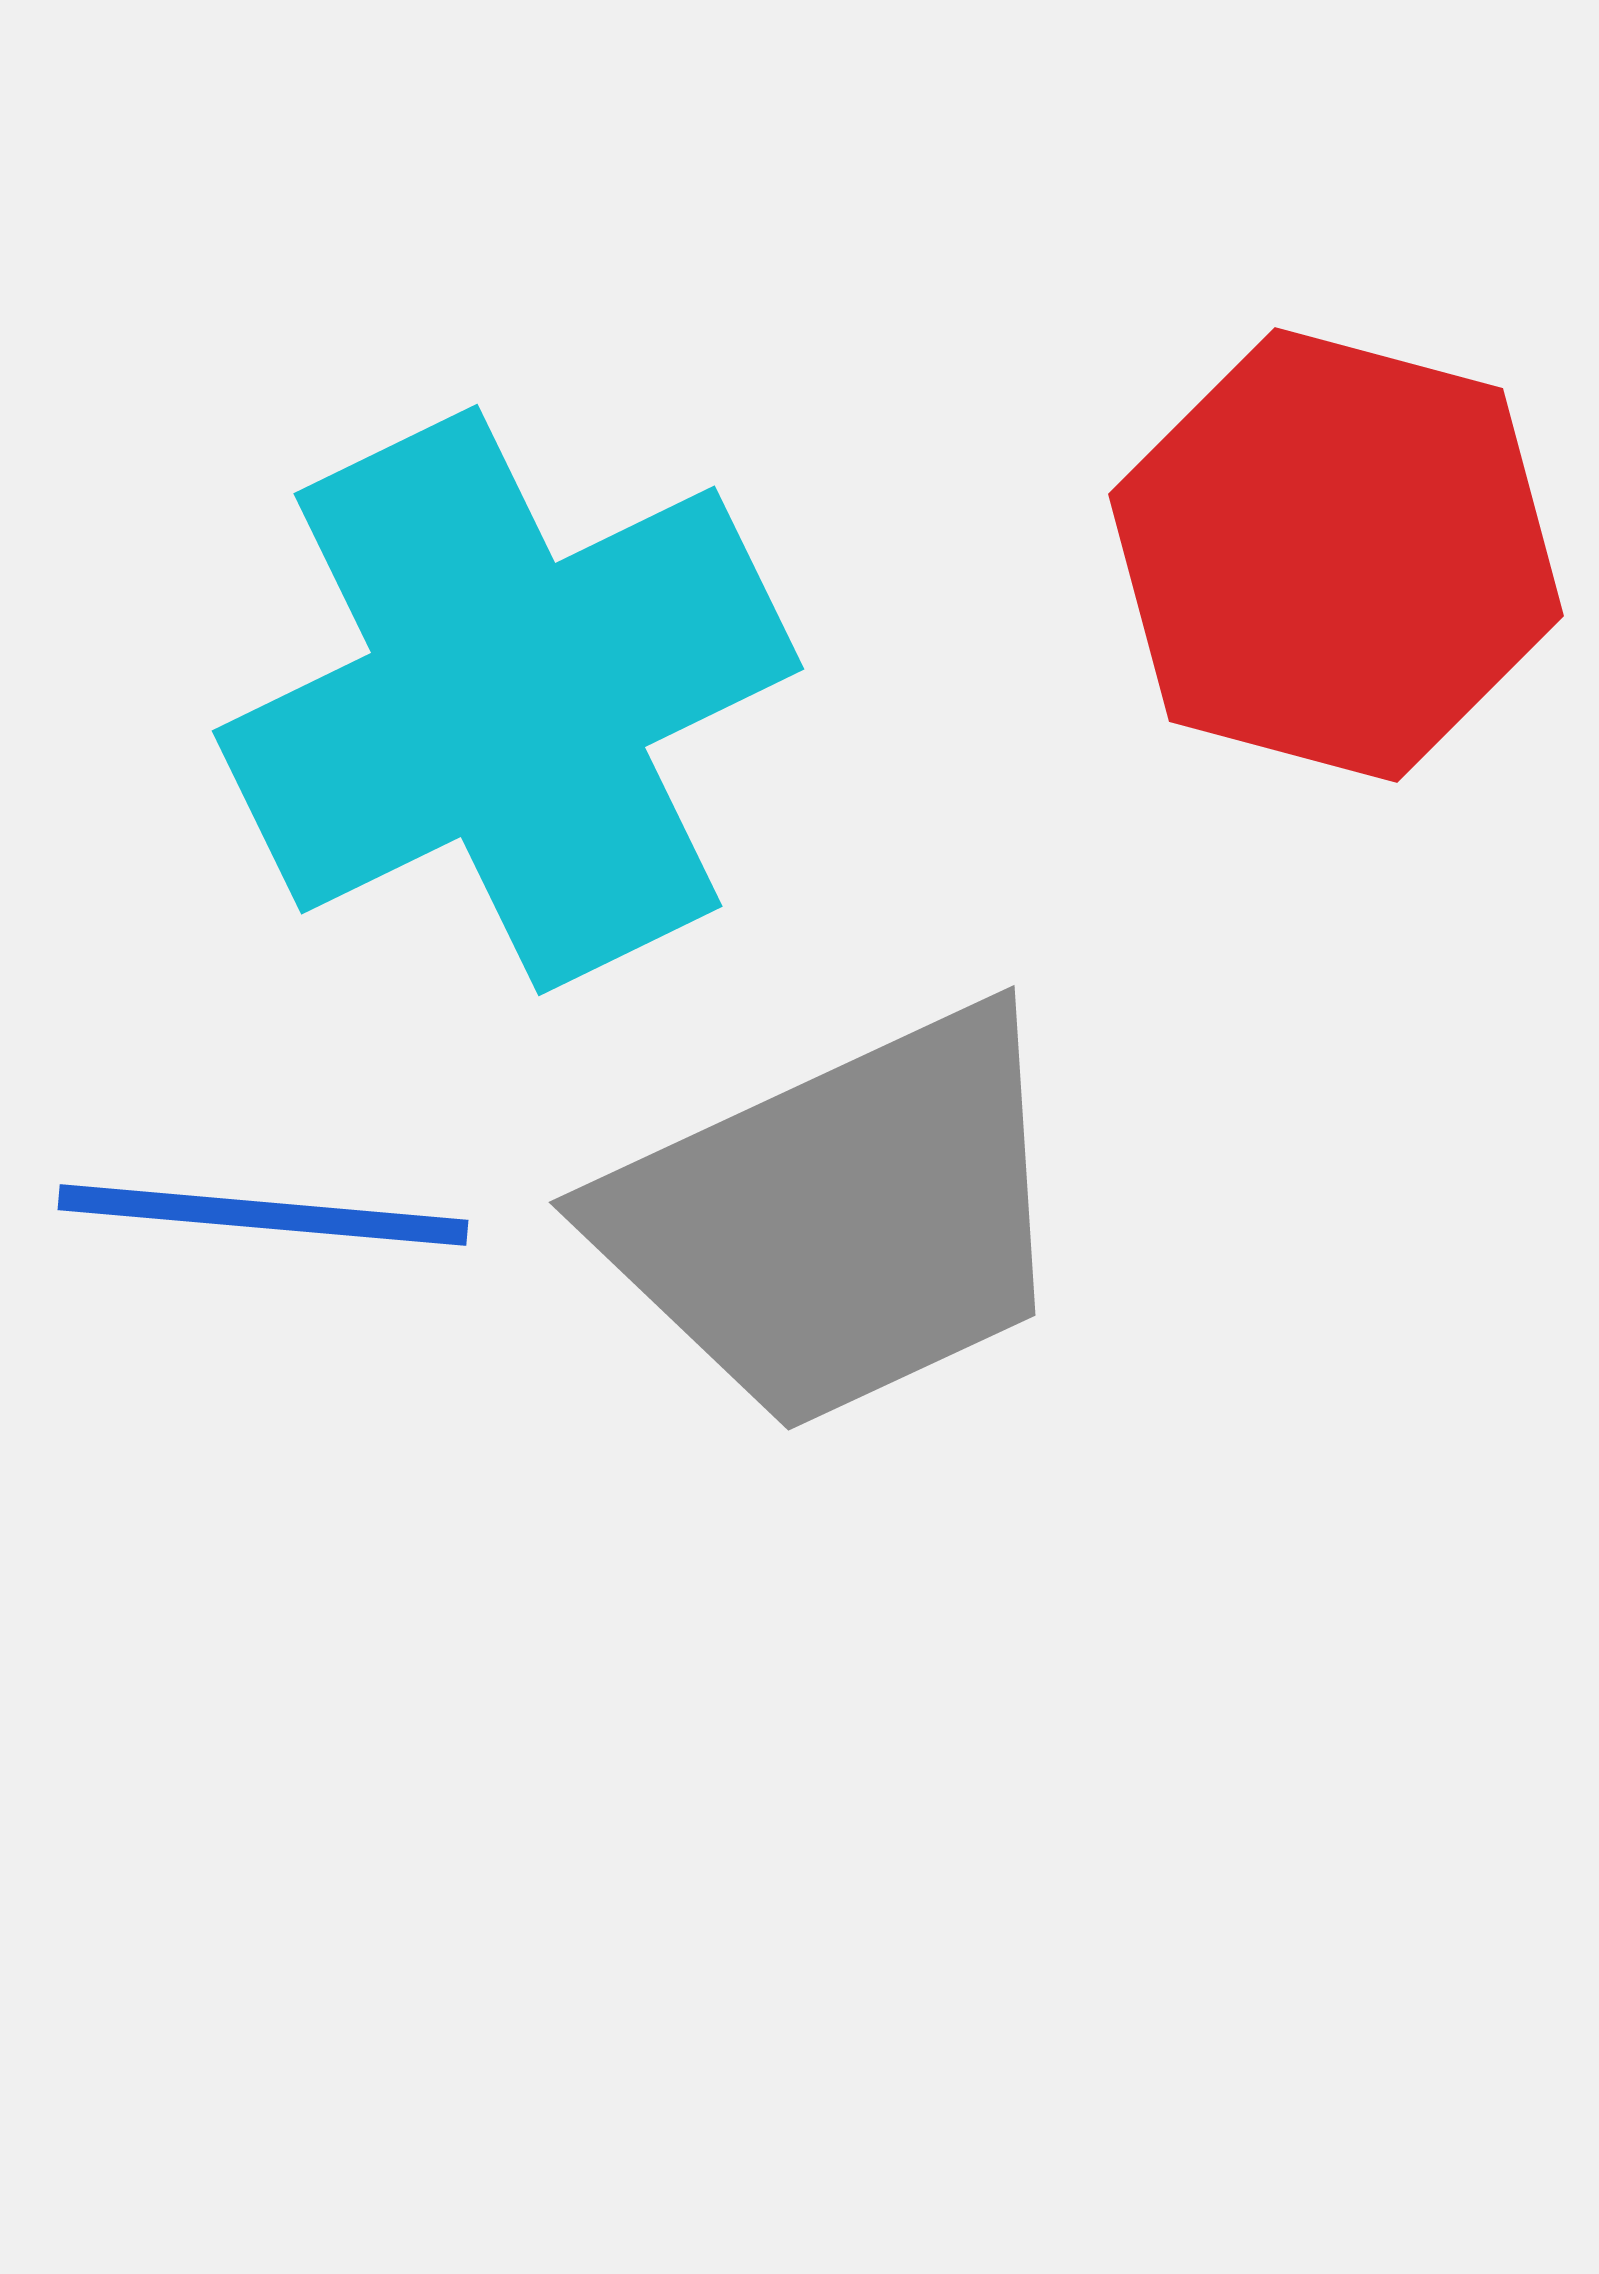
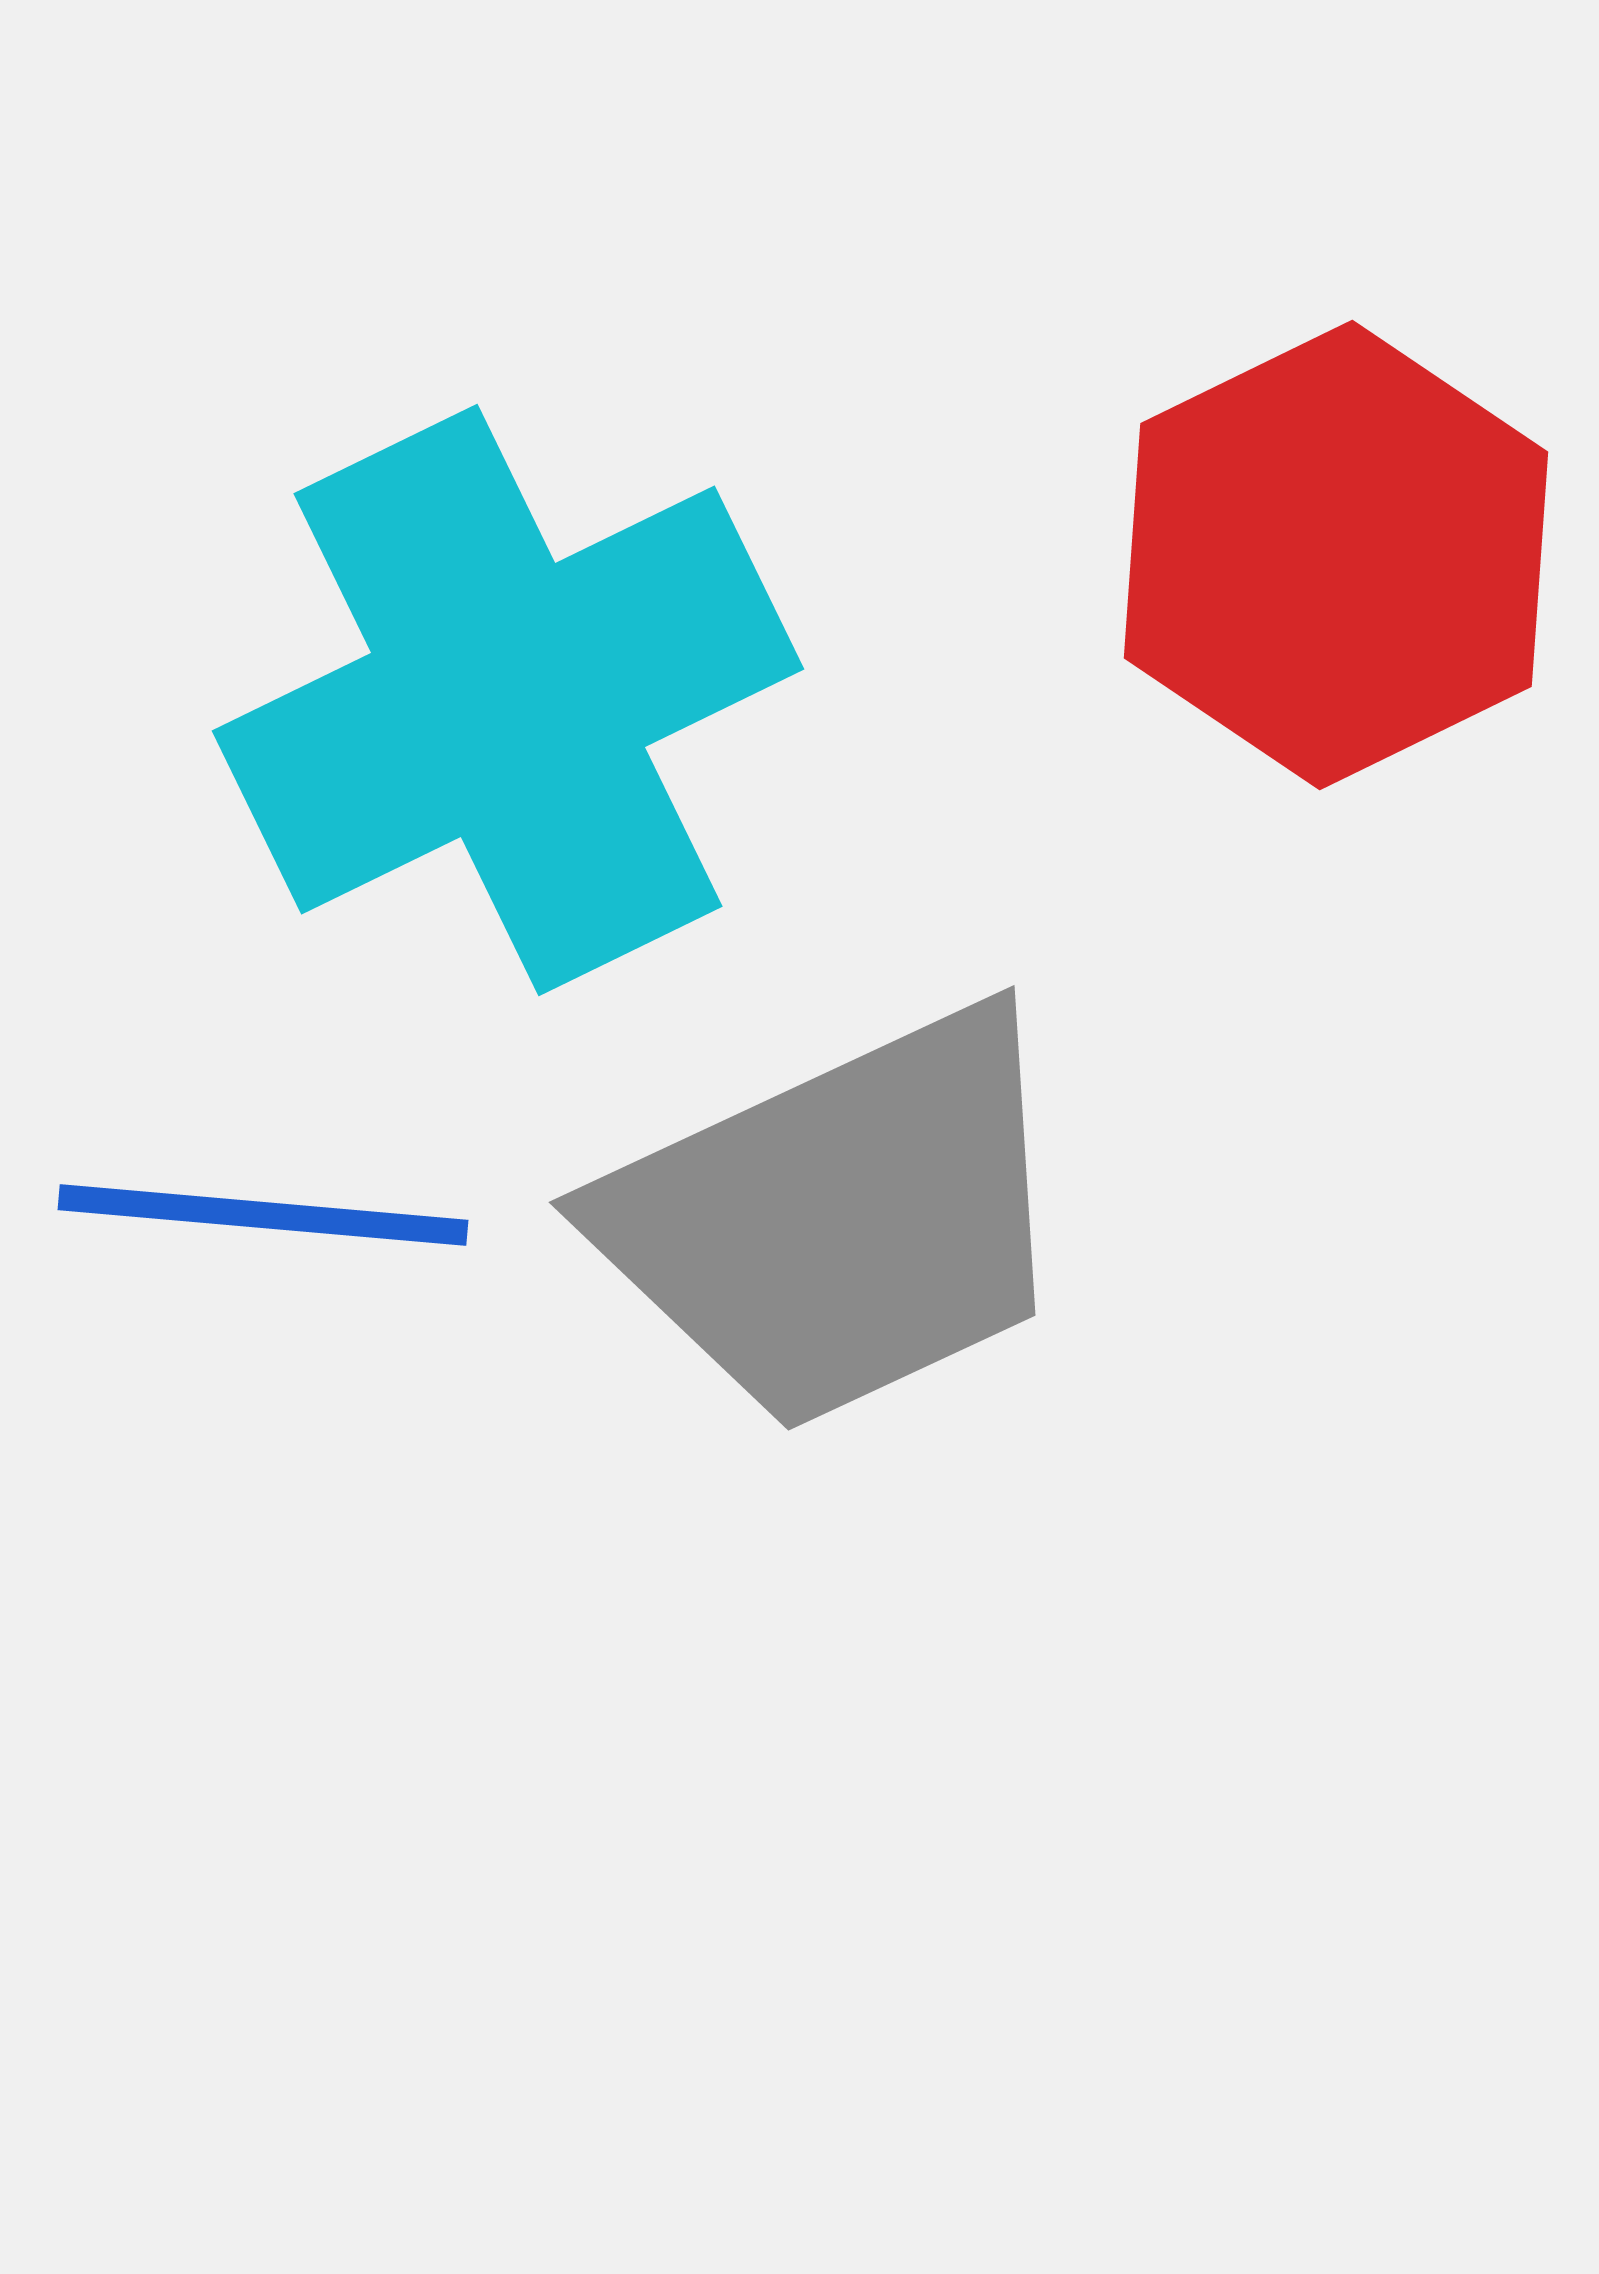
red hexagon: rotated 19 degrees clockwise
